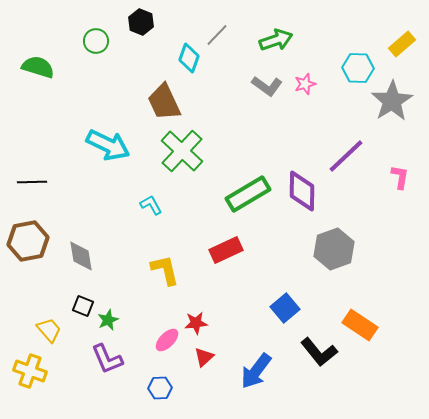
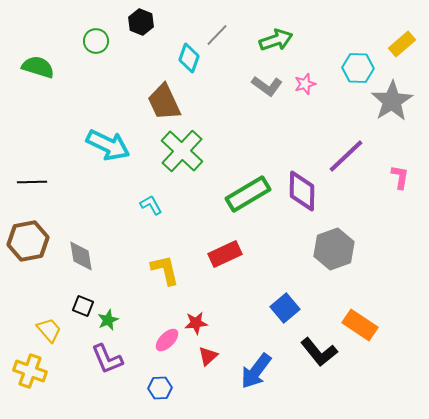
red rectangle: moved 1 px left, 4 px down
red triangle: moved 4 px right, 1 px up
